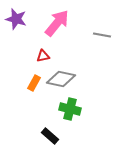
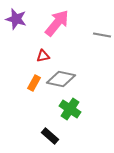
green cross: rotated 20 degrees clockwise
